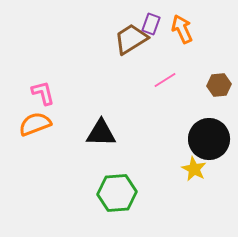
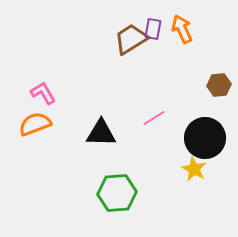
purple rectangle: moved 2 px right, 5 px down; rotated 10 degrees counterclockwise
pink line: moved 11 px left, 38 px down
pink L-shape: rotated 16 degrees counterclockwise
black circle: moved 4 px left, 1 px up
